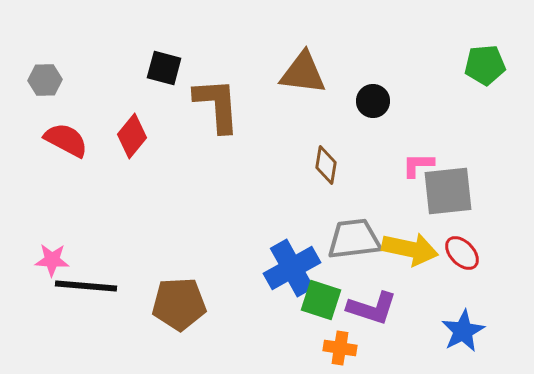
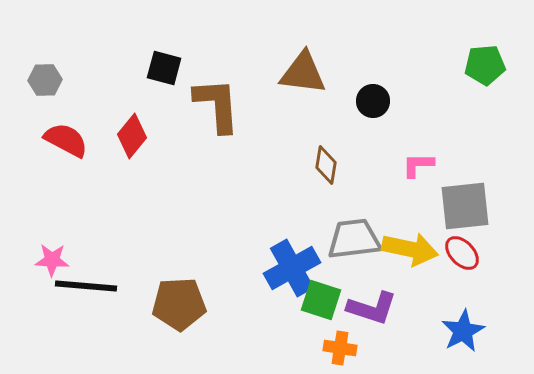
gray square: moved 17 px right, 15 px down
